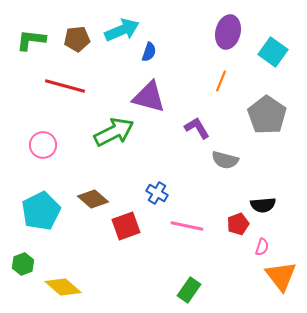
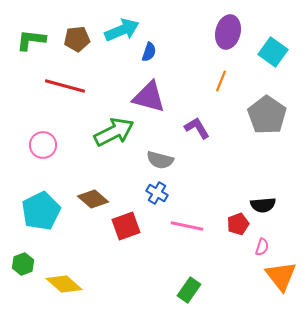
gray semicircle: moved 65 px left
yellow diamond: moved 1 px right, 3 px up
